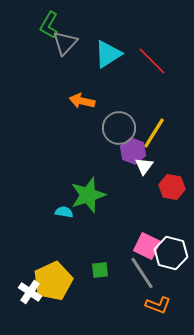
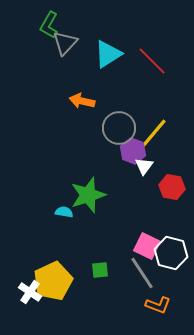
yellow line: rotated 8 degrees clockwise
